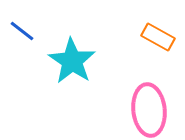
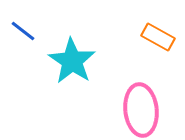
blue line: moved 1 px right
pink ellipse: moved 8 px left
